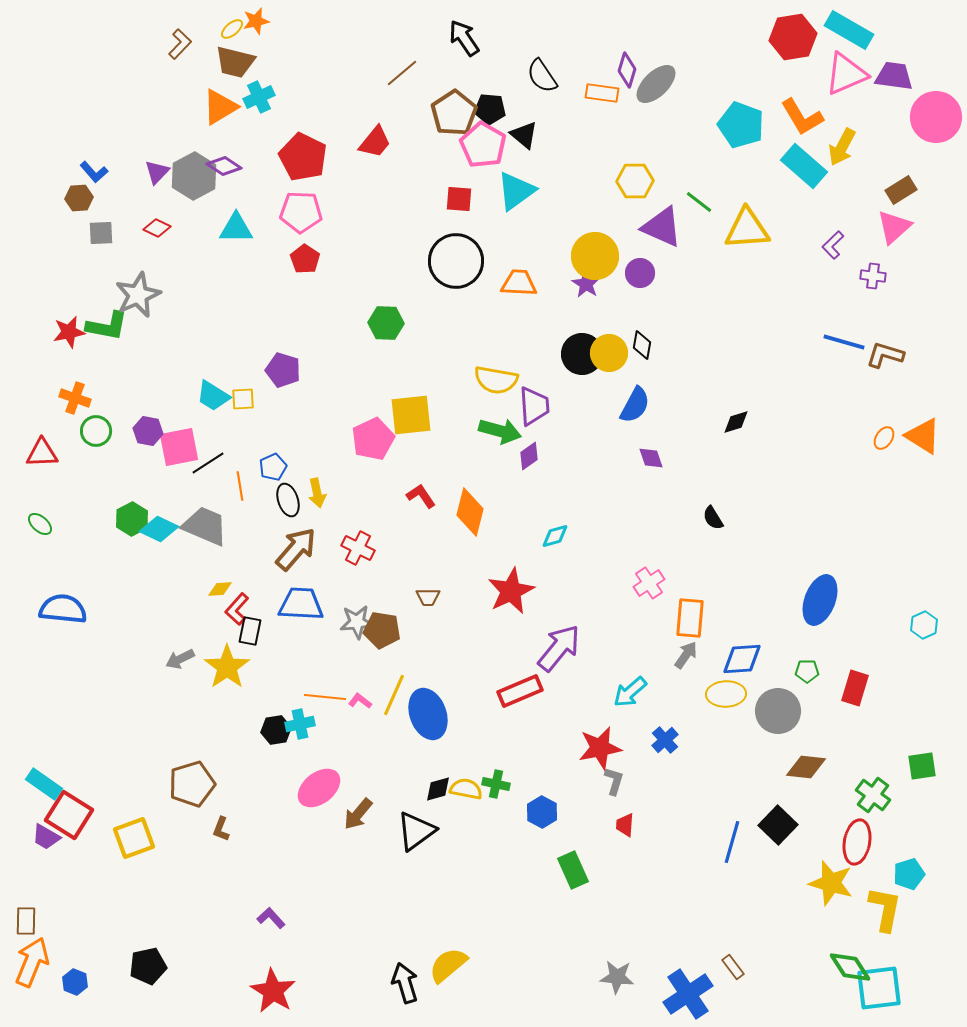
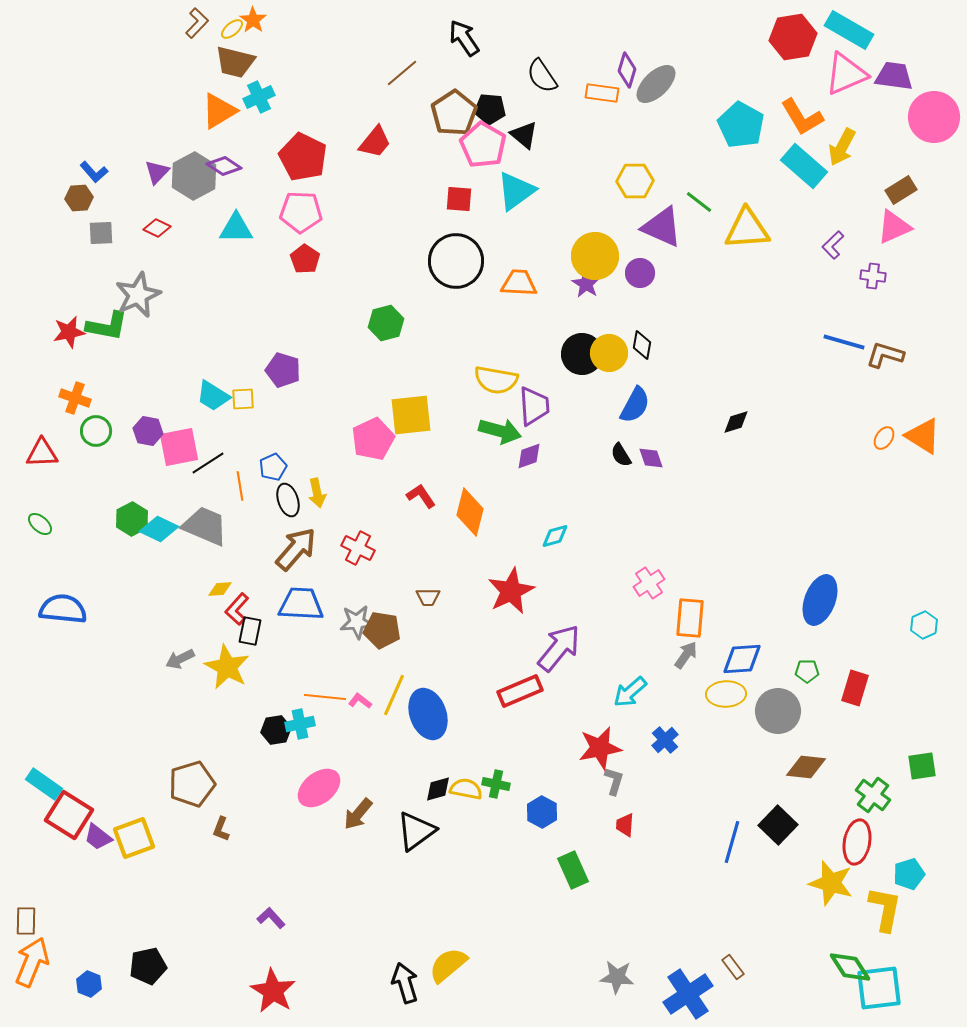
orange star at (256, 21): moved 3 px left, 1 px up; rotated 24 degrees counterclockwise
brown L-shape at (180, 44): moved 17 px right, 21 px up
orange triangle at (220, 107): moved 1 px left, 4 px down
pink circle at (936, 117): moved 2 px left
cyan pentagon at (741, 125): rotated 9 degrees clockwise
pink triangle at (894, 227): rotated 18 degrees clockwise
green hexagon at (386, 323): rotated 16 degrees counterclockwise
purple diamond at (529, 456): rotated 16 degrees clockwise
black semicircle at (713, 518): moved 92 px left, 63 px up
yellow star at (227, 667): rotated 9 degrees counterclockwise
purple trapezoid at (46, 837): moved 52 px right; rotated 8 degrees clockwise
blue hexagon at (75, 982): moved 14 px right, 2 px down
